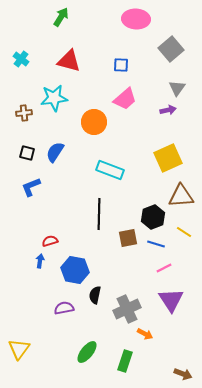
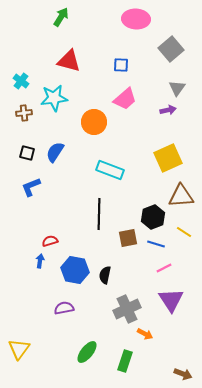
cyan cross: moved 22 px down
black semicircle: moved 10 px right, 20 px up
